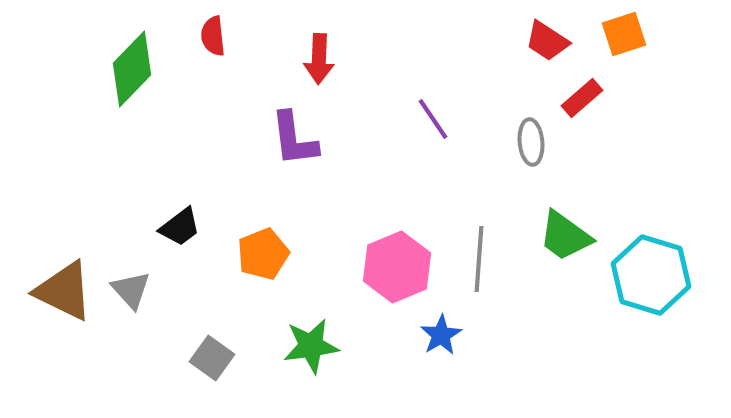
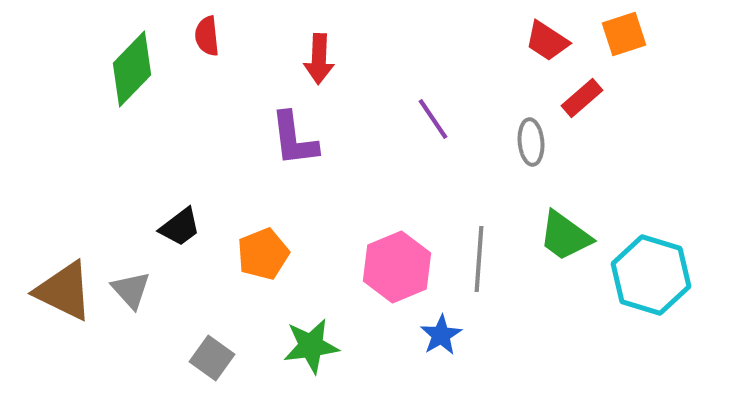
red semicircle: moved 6 px left
